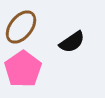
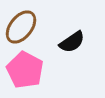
pink pentagon: moved 2 px right, 1 px down; rotated 9 degrees counterclockwise
